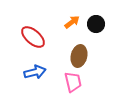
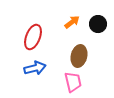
black circle: moved 2 px right
red ellipse: rotated 70 degrees clockwise
blue arrow: moved 4 px up
